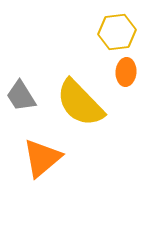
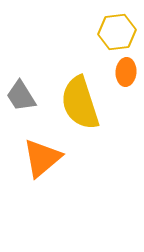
yellow semicircle: rotated 26 degrees clockwise
